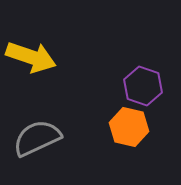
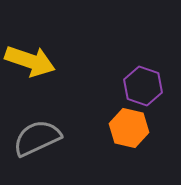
yellow arrow: moved 1 px left, 4 px down
orange hexagon: moved 1 px down
